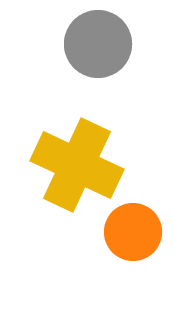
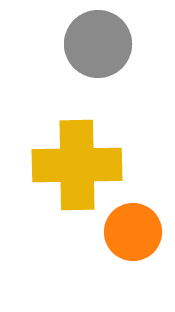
yellow cross: rotated 26 degrees counterclockwise
